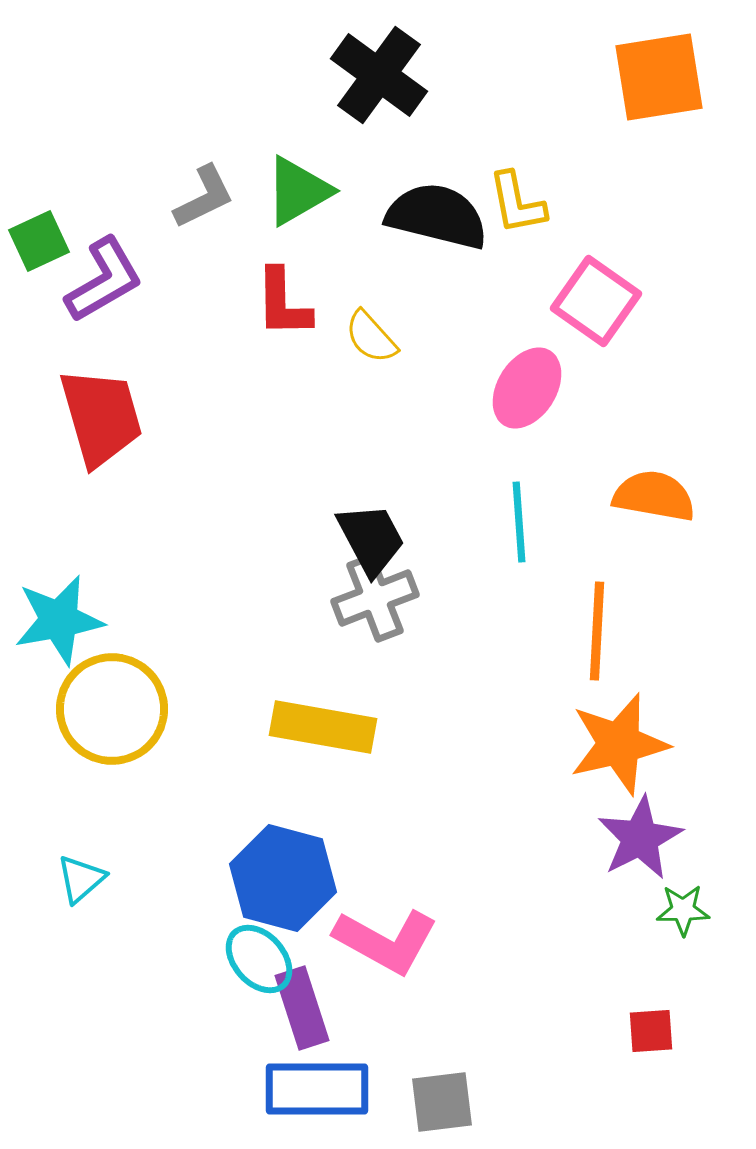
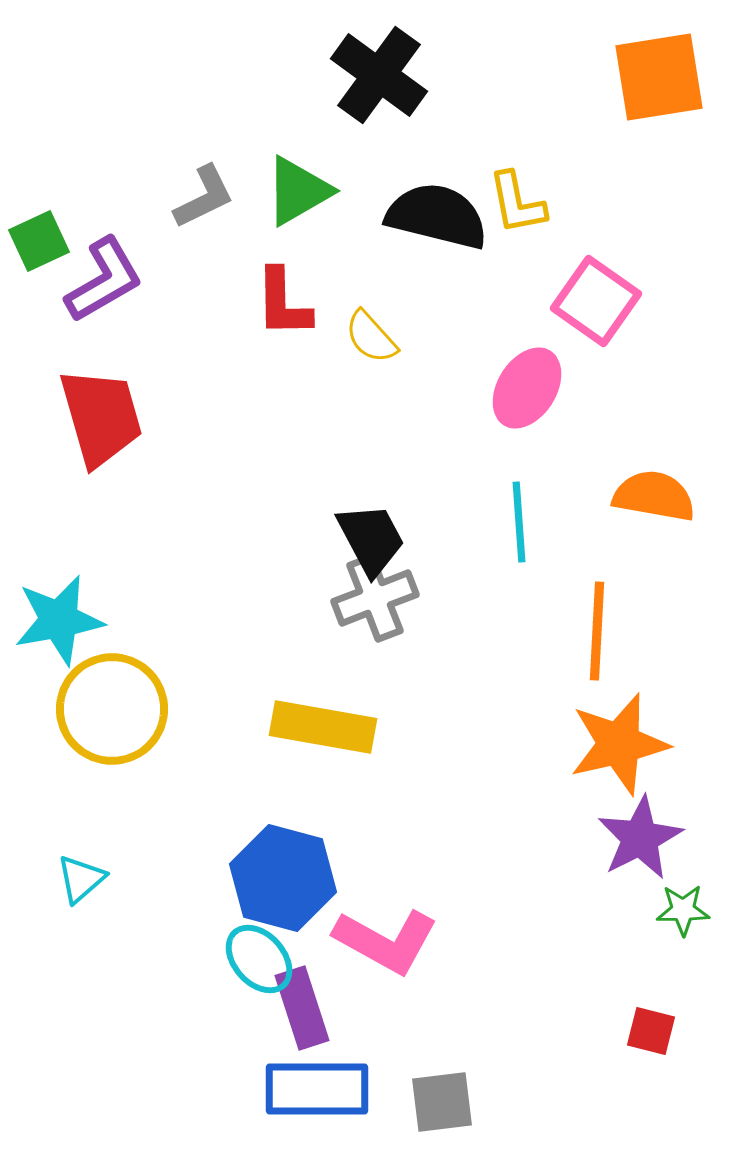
red square: rotated 18 degrees clockwise
